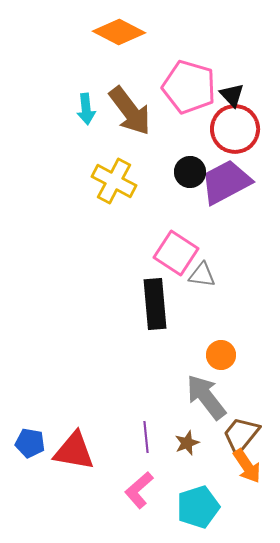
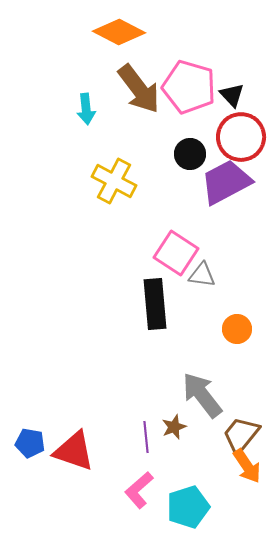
brown arrow: moved 9 px right, 22 px up
red circle: moved 6 px right, 8 px down
black circle: moved 18 px up
orange circle: moved 16 px right, 26 px up
gray arrow: moved 4 px left, 2 px up
brown star: moved 13 px left, 16 px up
red triangle: rotated 9 degrees clockwise
cyan pentagon: moved 10 px left
